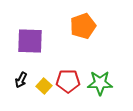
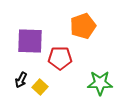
red pentagon: moved 8 px left, 23 px up
yellow square: moved 4 px left, 1 px down
